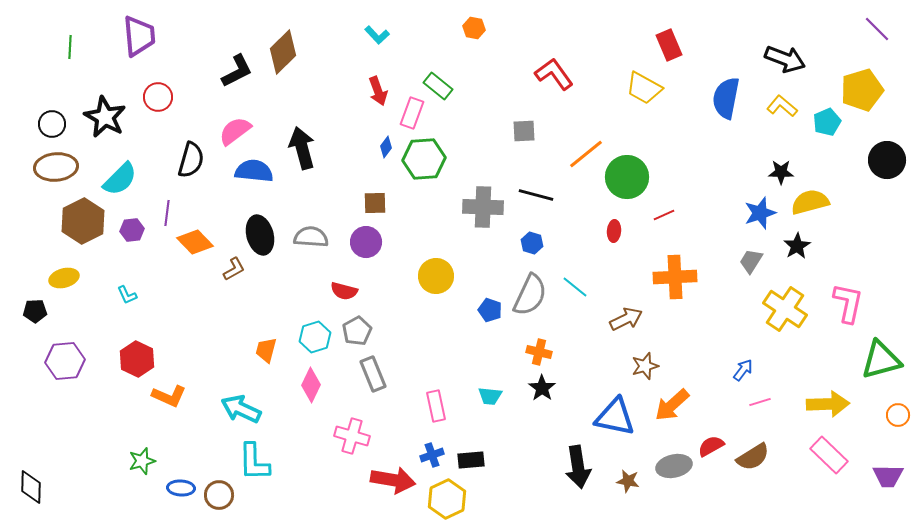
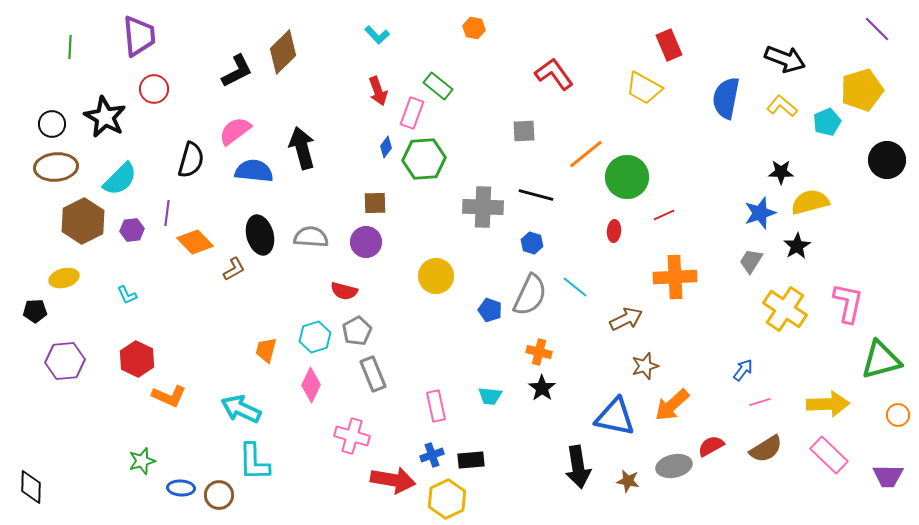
red circle at (158, 97): moved 4 px left, 8 px up
brown semicircle at (753, 457): moved 13 px right, 8 px up
